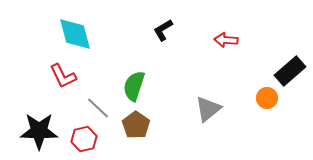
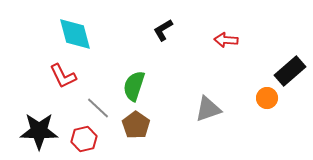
gray triangle: rotated 20 degrees clockwise
